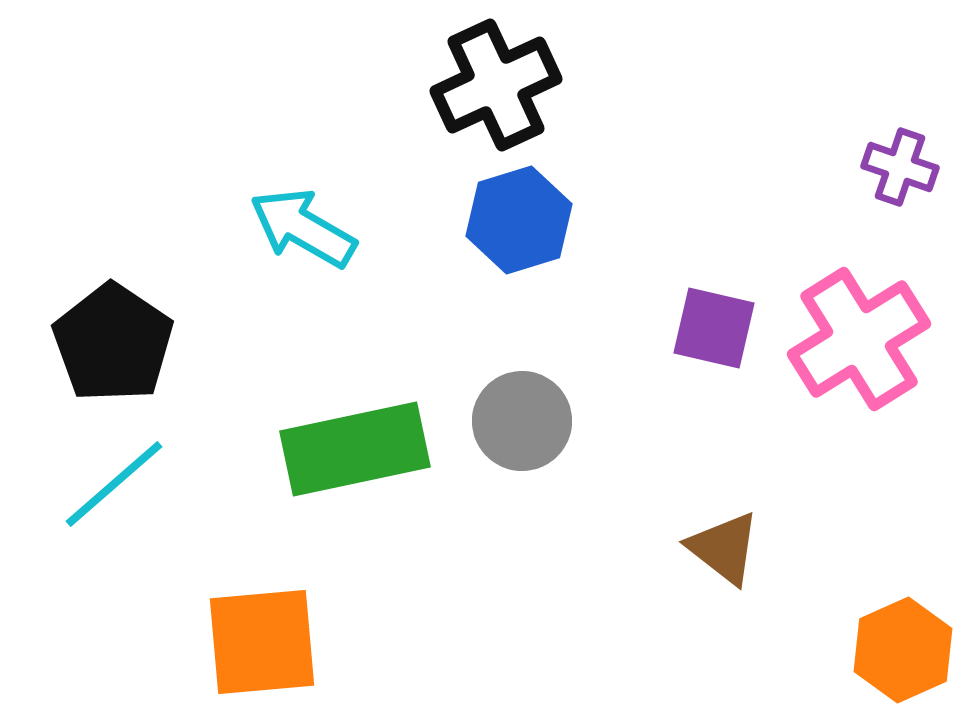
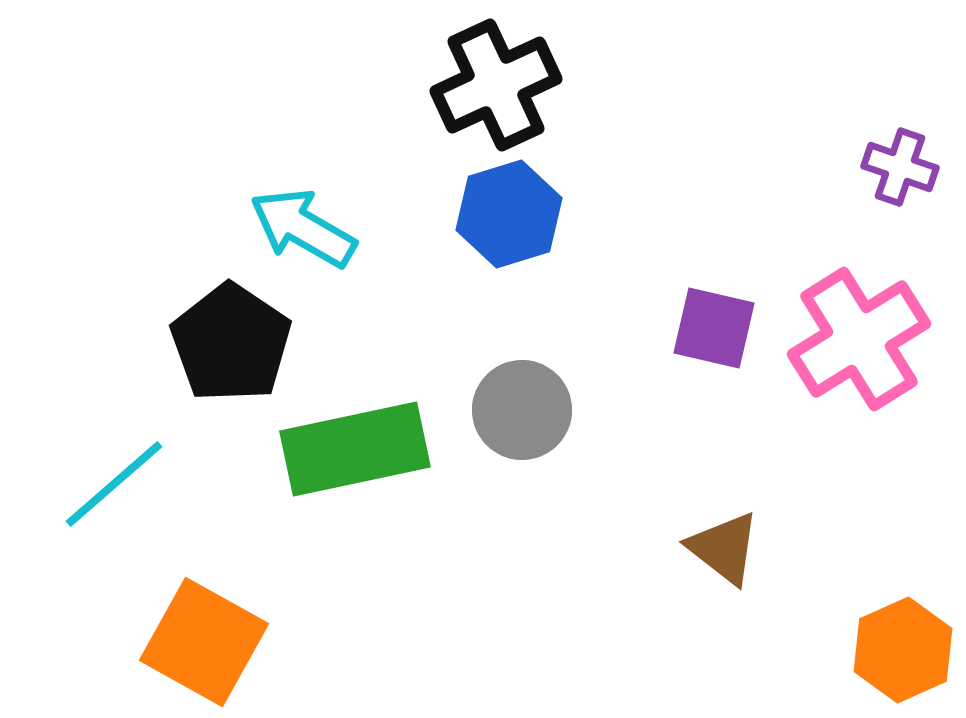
blue hexagon: moved 10 px left, 6 px up
black pentagon: moved 118 px right
gray circle: moved 11 px up
orange square: moved 58 px left; rotated 34 degrees clockwise
